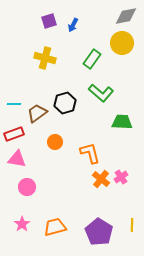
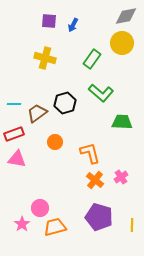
purple square: rotated 21 degrees clockwise
orange cross: moved 6 px left, 1 px down
pink circle: moved 13 px right, 21 px down
purple pentagon: moved 15 px up; rotated 16 degrees counterclockwise
